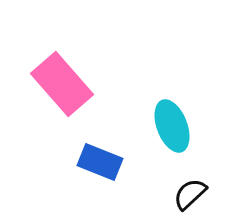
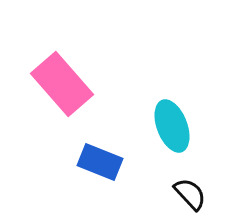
black semicircle: rotated 90 degrees clockwise
